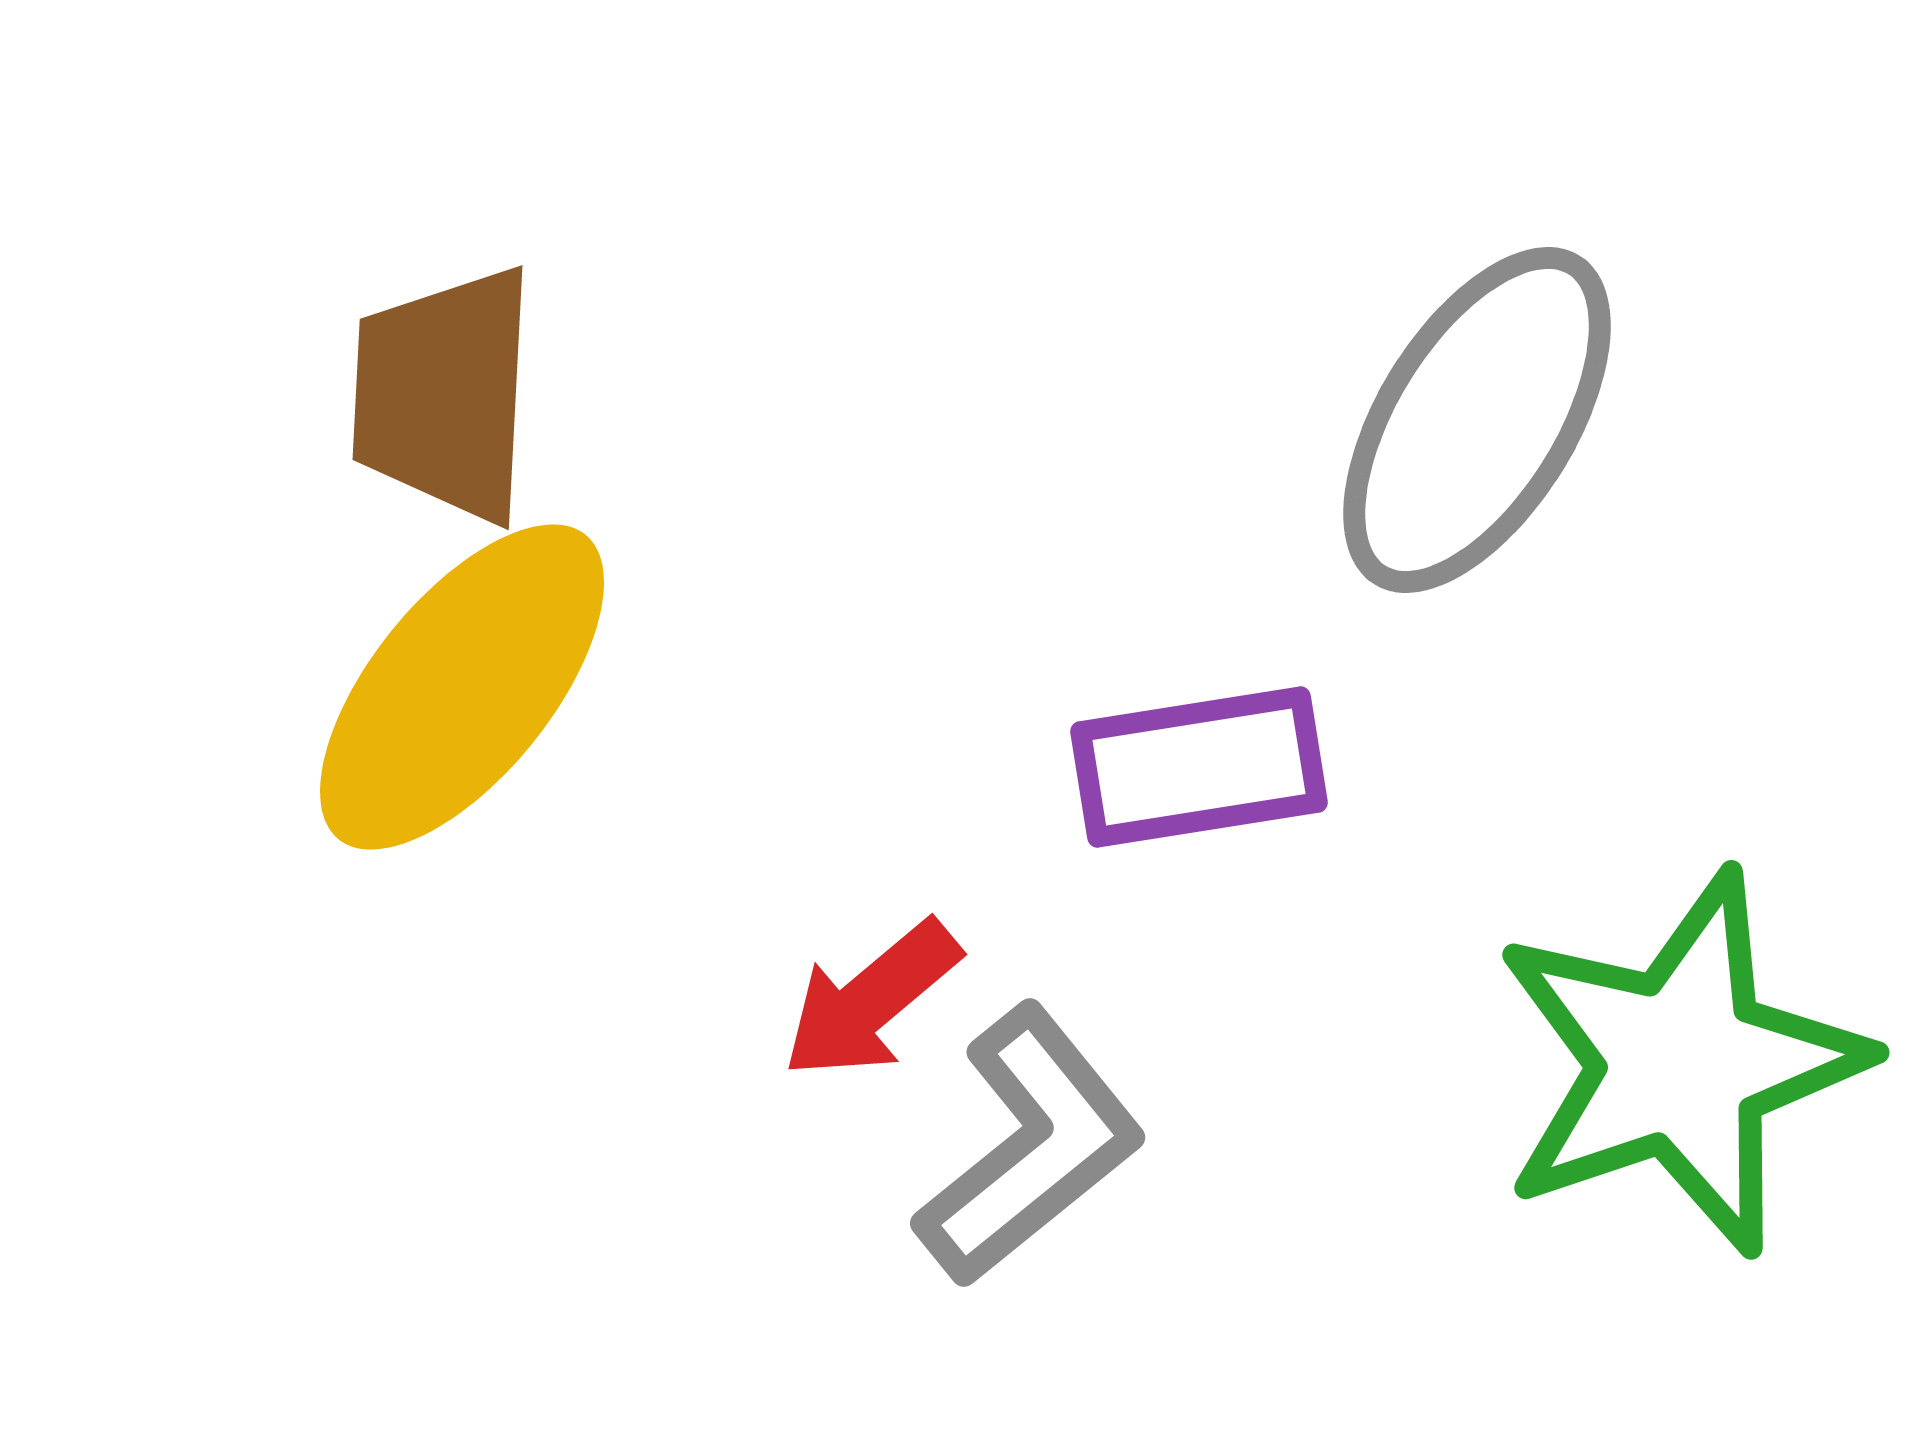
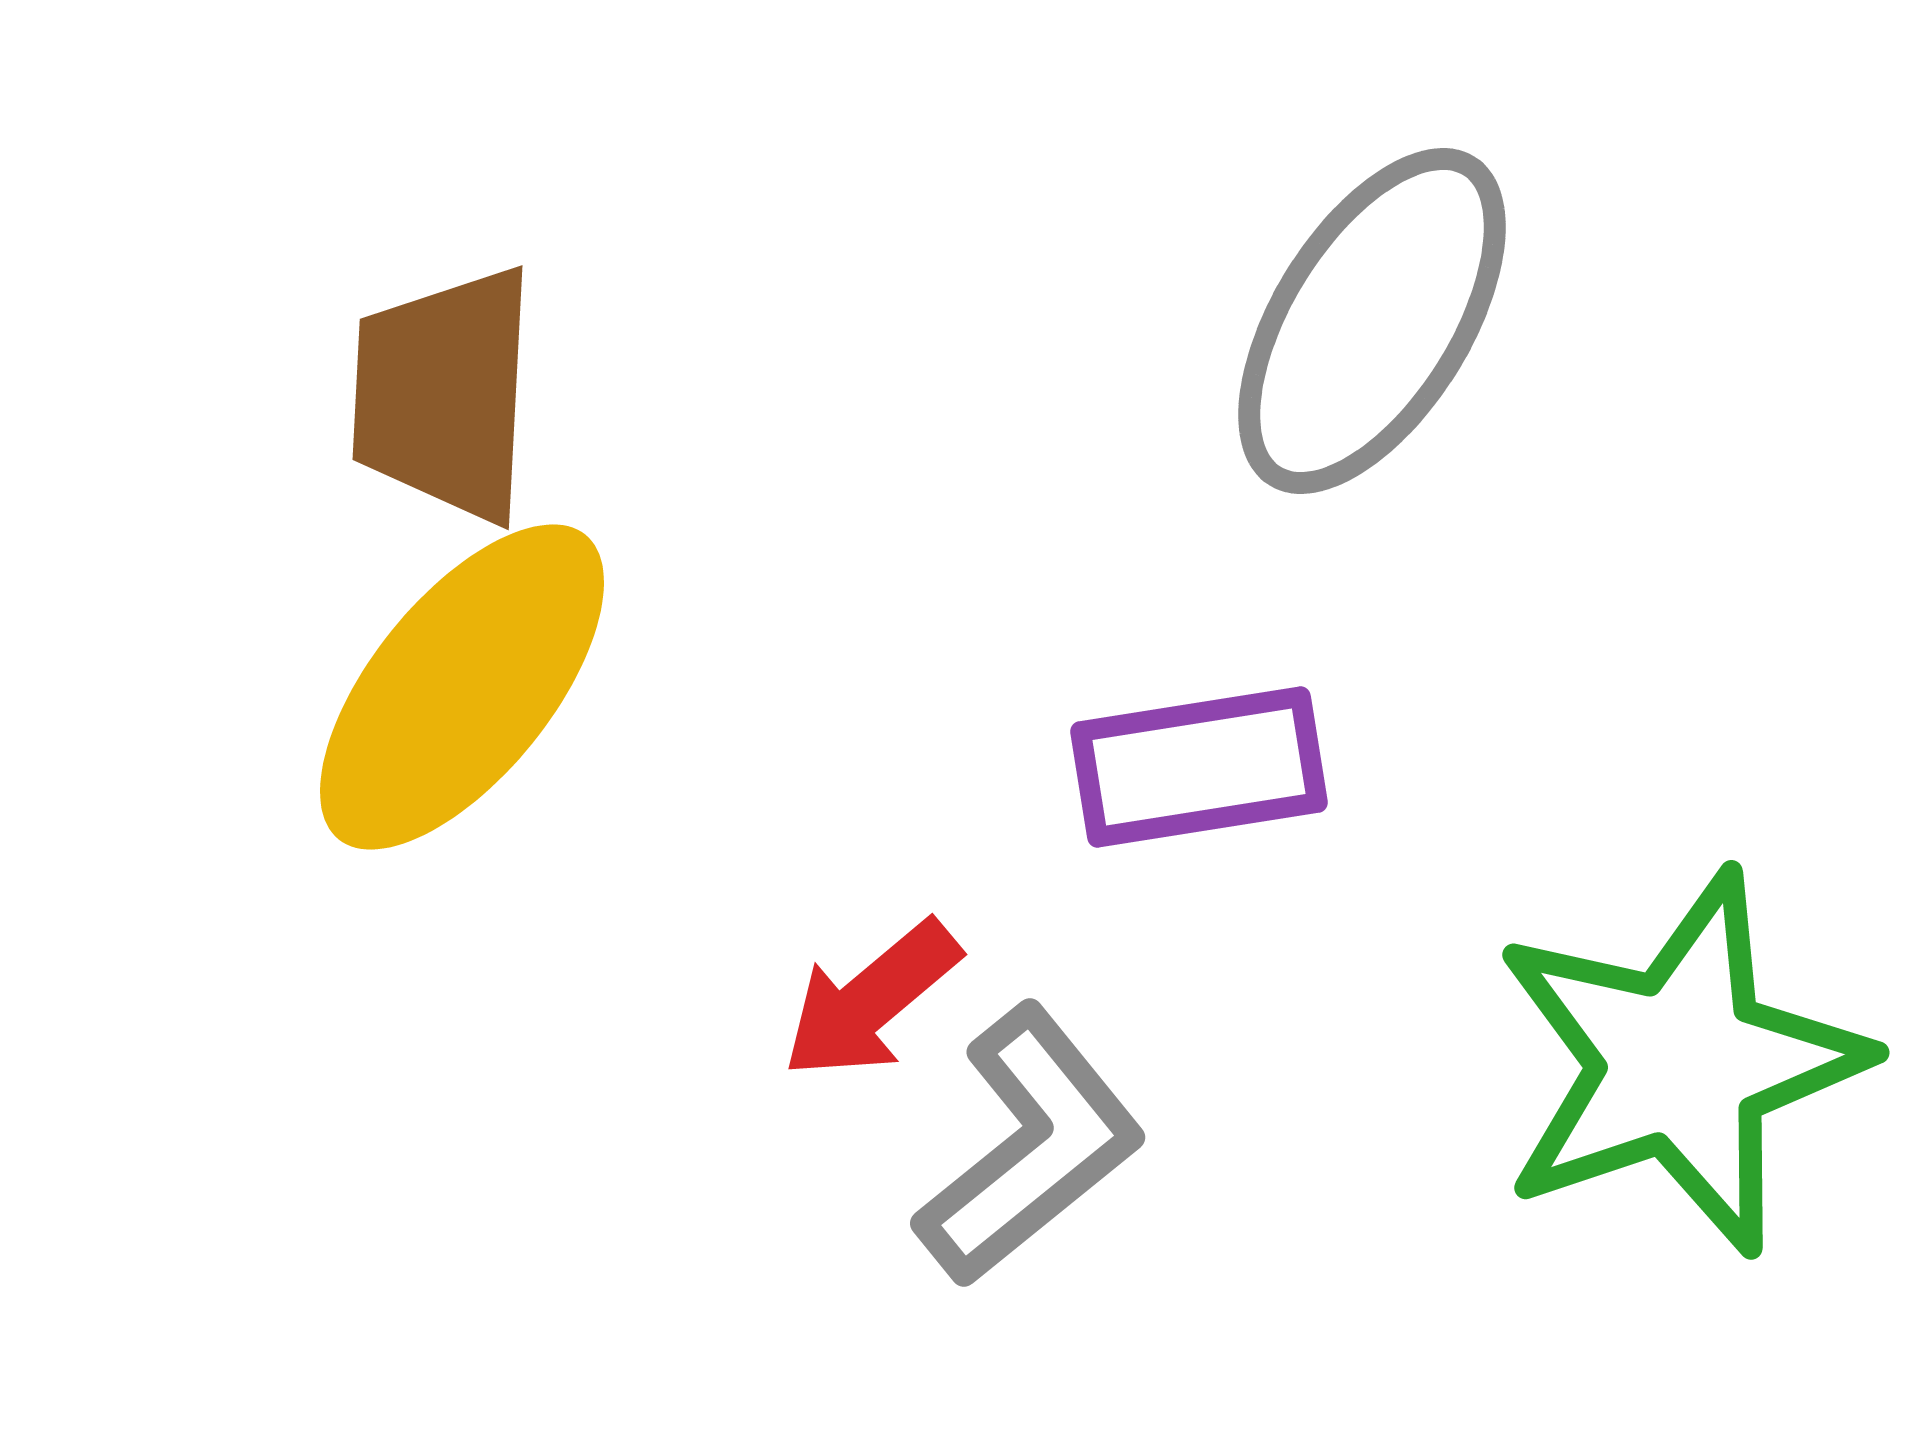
gray ellipse: moved 105 px left, 99 px up
